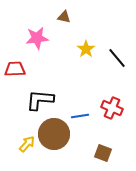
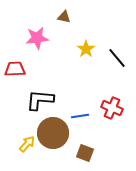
brown circle: moved 1 px left, 1 px up
brown square: moved 18 px left
